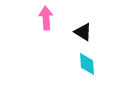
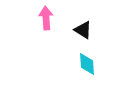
black triangle: moved 2 px up
